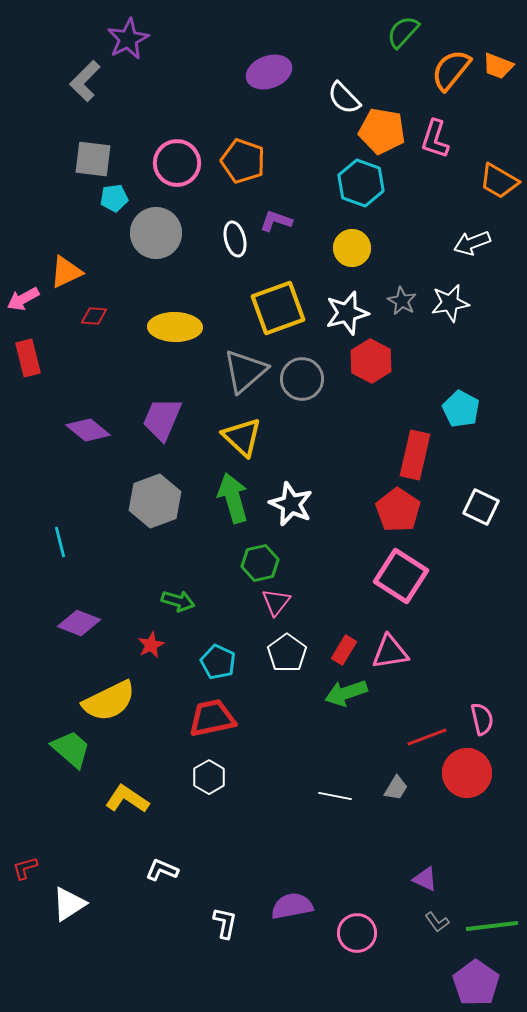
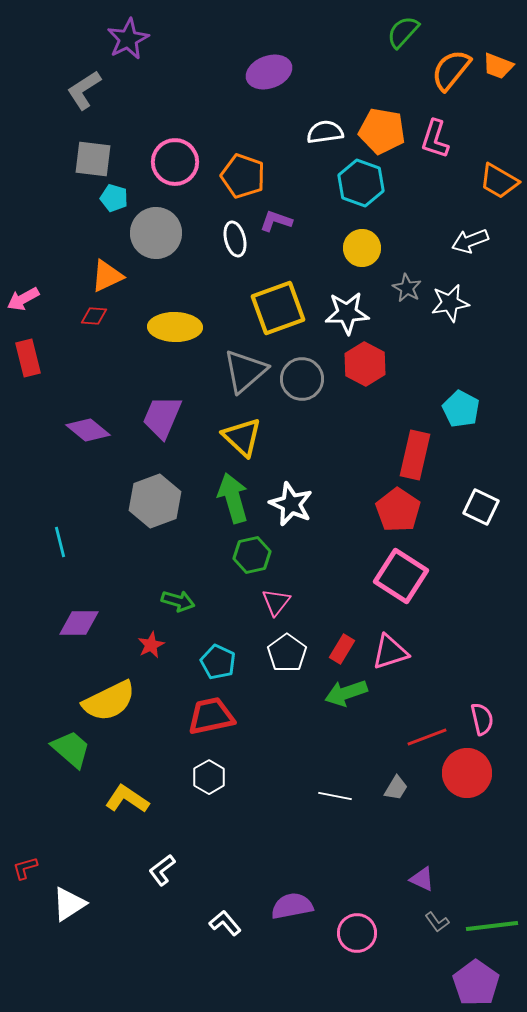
gray L-shape at (85, 81): moved 1 px left, 9 px down; rotated 12 degrees clockwise
white semicircle at (344, 98): moved 19 px left, 34 px down; rotated 126 degrees clockwise
orange pentagon at (243, 161): moved 15 px down
pink circle at (177, 163): moved 2 px left, 1 px up
cyan pentagon at (114, 198): rotated 24 degrees clockwise
white arrow at (472, 243): moved 2 px left, 2 px up
yellow circle at (352, 248): moved 10 px right
orange triangle at (66, 272): moved 41 px right, 4 px down
gray star at (402, 301): moved 5 px right, 13 px up
white star at (347, 313): rotated 12 degrees clockwise
red hexagon at (371, 361): moved 6 px left, 3 px down
purple trapezoid at (162, 419): moved 2 px up
green hexagon at (260, 563): moved 8 px left, 8 px up
purple diamond at (79, 623): rotated 21 degrees counterclockwise
red rectangle at (344, 650): moved 2 px left, 1 px up
pink triangle at (390, 652): rotated 9 degrees counterclockwise
red trapezoid at (212, 718): moved 1 px left, 2 px up
white L-shape at (162, 870): rotated 60 degrees counterclockwise
purple triangle at (425, 879): moved 3 px left
white L-shape at (225, 923): rotated 52 degrees counterclockwise
